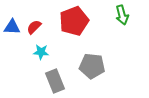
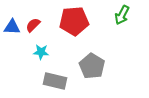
green arrow: rotated 42 degrees clockwise
red pentagon: rotated 16 degrees clockwise
red semicircle: moved 1 px left, 2 px up
gray pentagon: rotated 25 degrees clockwise
gray rectangle: rotated 55 degrees counterclockwise
